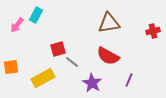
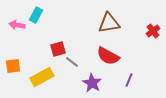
pink arrow: rotated 63 degrees clockwise
red cross: rotated 24 degrees counterclockwise
orange square: moved 2 px right, 1 px up
yellow rectangle: moved 1 px left, 1 px up
